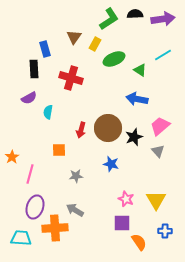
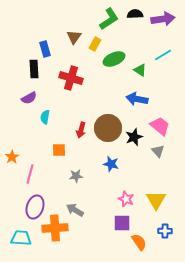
cyan semicircle: moved 3 px left, 5 px down
pink trapezoid: rotated 80 degrees clockwise
